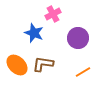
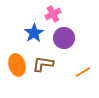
blue star: rotated 18 degrees clockwise
purple circle: moved 14 px left
orange ellipse: rotated 30 degrees clockwise
